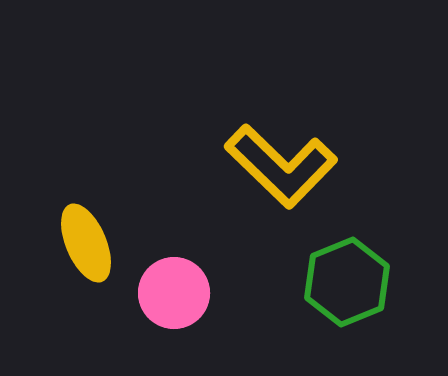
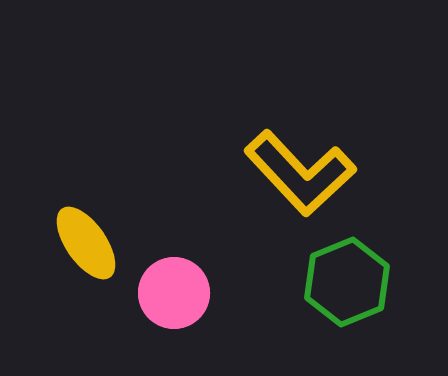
yellow L-shape: moved 19 px right, 7 px down; rotated 3 degrees clockwise
yellow ellipse: rotated 12 degrees counterclockwise
